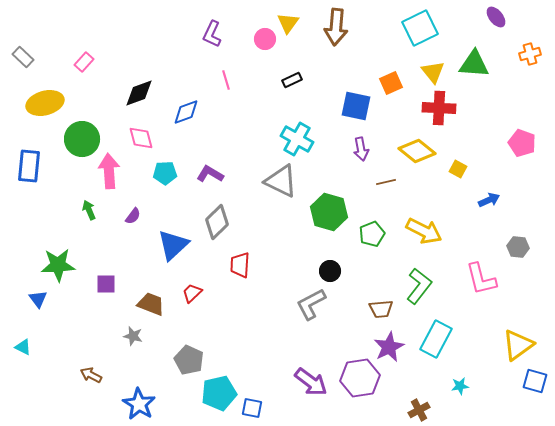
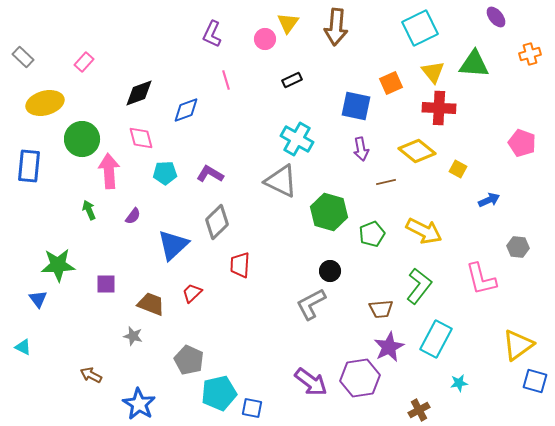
blue diamond at (186, 112): moved 2 px up
cyan star at (460, 386): moved 1 px left, 3 px up
